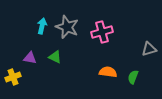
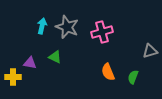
gray triangle: moved 1 px right, 2 px down
purple triangle: moved 5 px down
orange semicircle: rotated 120 degrees counterclockwise
yellow cross: rotated 21 degrees clockwise
